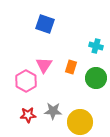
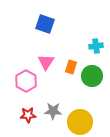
cyan cross: rotated 24 degrees counterclockwise
pink triangle: moved 2 px right, 3 px up
green circle: moved 4 px left, 2 px up
